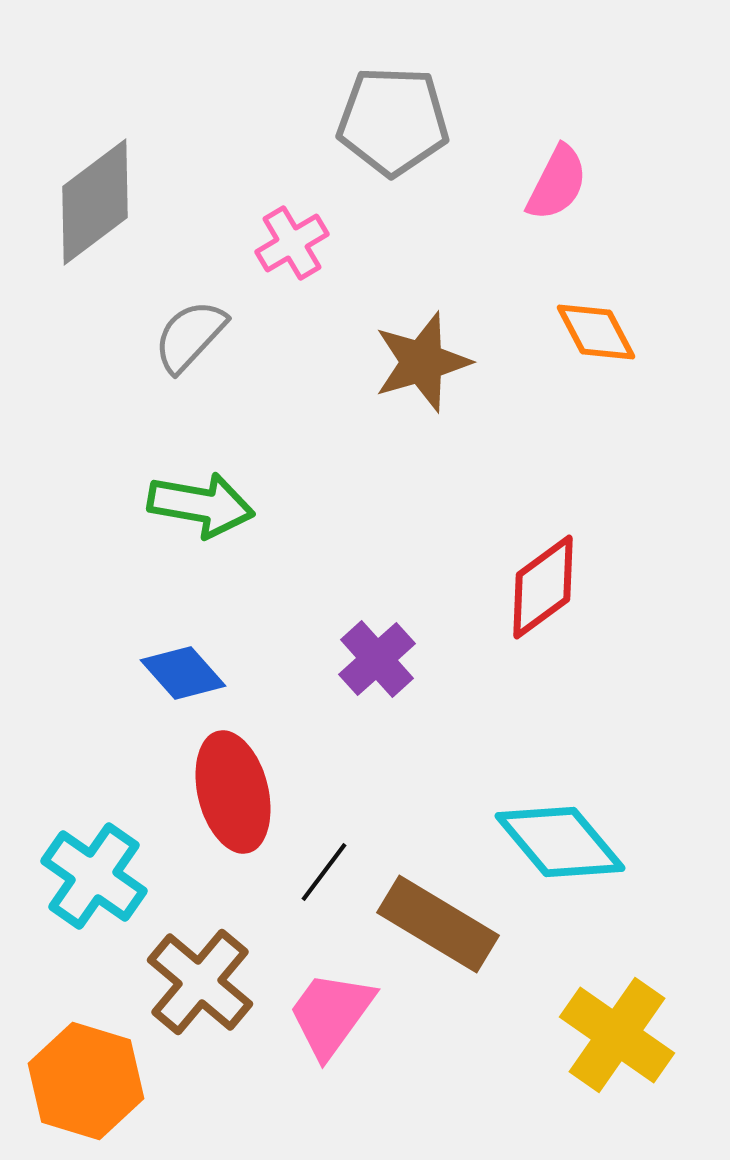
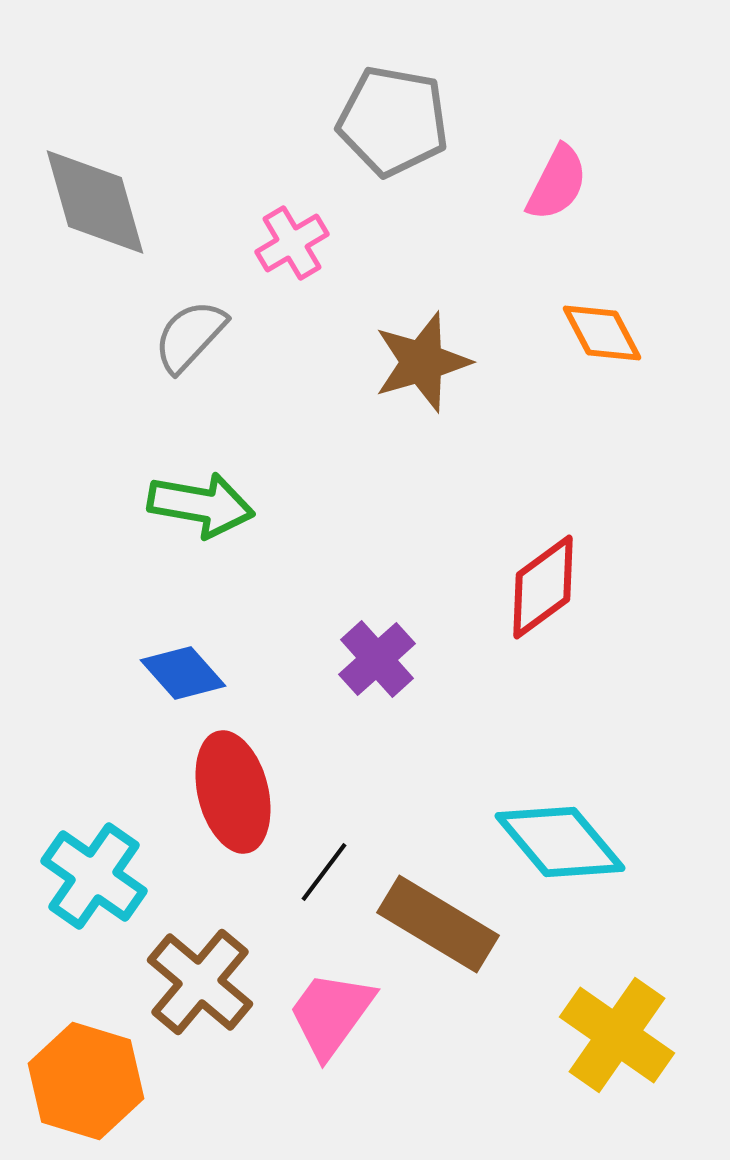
gray pentagon: rotated 8 degrees clockwise
gray diamond: rotated 69 degrees counterclockwise
orange diamond: moved 6 px right, 1 px down
